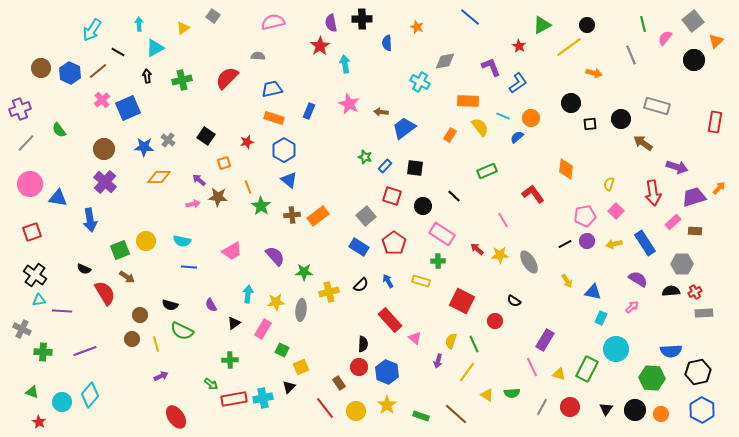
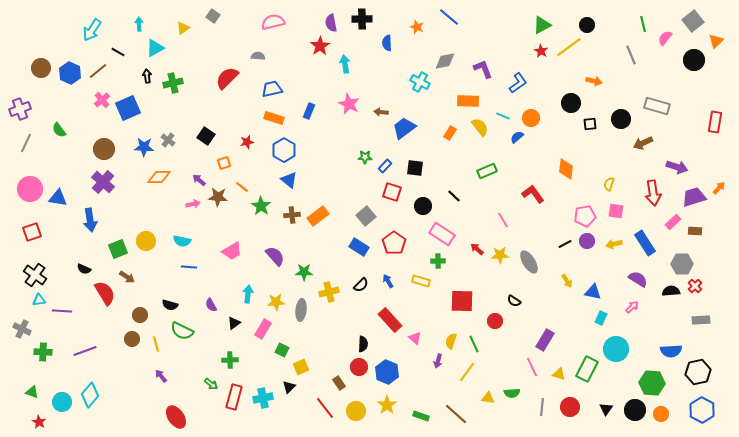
blue line at (470, 17): moved 21 px left
red star at (519, 46): moved 22 px right, 5 px down
purple L-shape at (491, 67): moved 8 px left, 2 px down
orange arrow at (594, 73): moved 8 px down
green cross at (182, 80): moved 9 px left, 3 px down
orange rectangle at (450, 135): moved 2 px up
gray line at (26, 143): rotated 18 degrees counterclockwise
brown arrow at (643, 143): rotated 60 degrees counterclockwise
green star at (365, 157): rotated 16 degrees counterclockwise
purple cross at (105, 182): moved 2 px left
pink circle at (30, 184): moved 5 px down
orange line at (248, 187): moved 6 px left; rotated 32 degrees counterclockwise
red square at (392, 196): moved 4 px up
pink square at (616, 211): rotated 35 degrees counterclockwise
green square at (120, 250): moved 2 px left, 1 px up
red cross at (695, 292): moved 6 px up; rotated 16 degrees counterclockwise
red square at (462, 301): rotated 25 degrees counterclockwise
gray rectangle at (704, 313): moved 3 px left, 7 px down
purple arrow at (161, 376): rotated 104 degrees counterclockwise
green hexagon at (652, 378): moved 5 px down
yellow triangle at (487, 395): moved 1 px right, 3 px down; rotated 24 degrees counterclockwise
red rectangle at (234, 399): moved 2 px up; rotated 65 degrees counterclockwise
gray line at (542, 407): rotated 24 degrees counterclockwise
